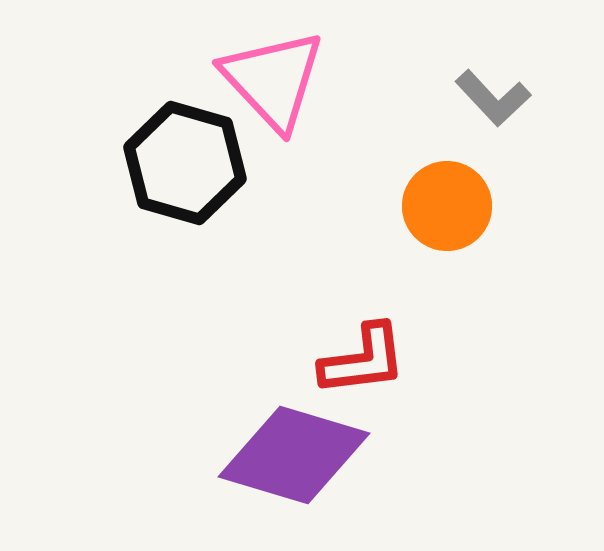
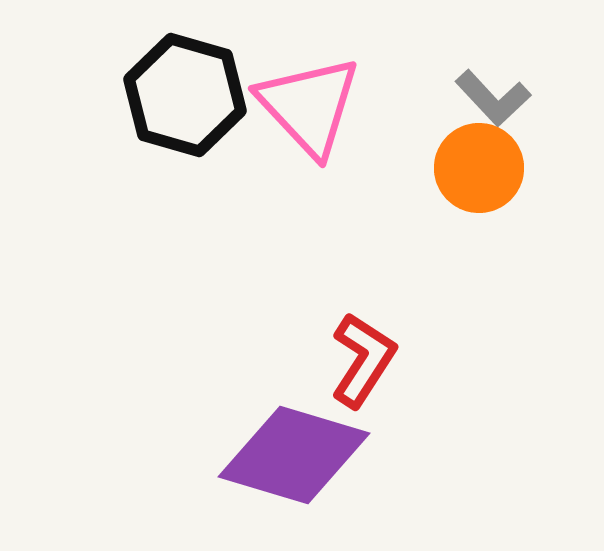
pink triangle: moved 36 px right, 26 px down
black hexagon: moved 68 px up
orange circle: moved 32 px right, 38 px up
red L-shape: rotated 50 degrees counterclockwise
